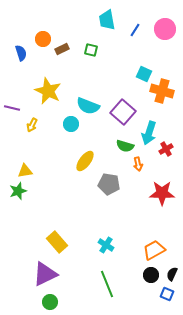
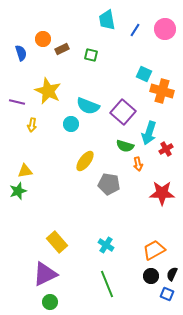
green square: moved 5 px down
purple line: moved 5 px right, 6 px up
yellow arrow: rotated 16 degrees counterclockwise
black circle: moved 1 px down
